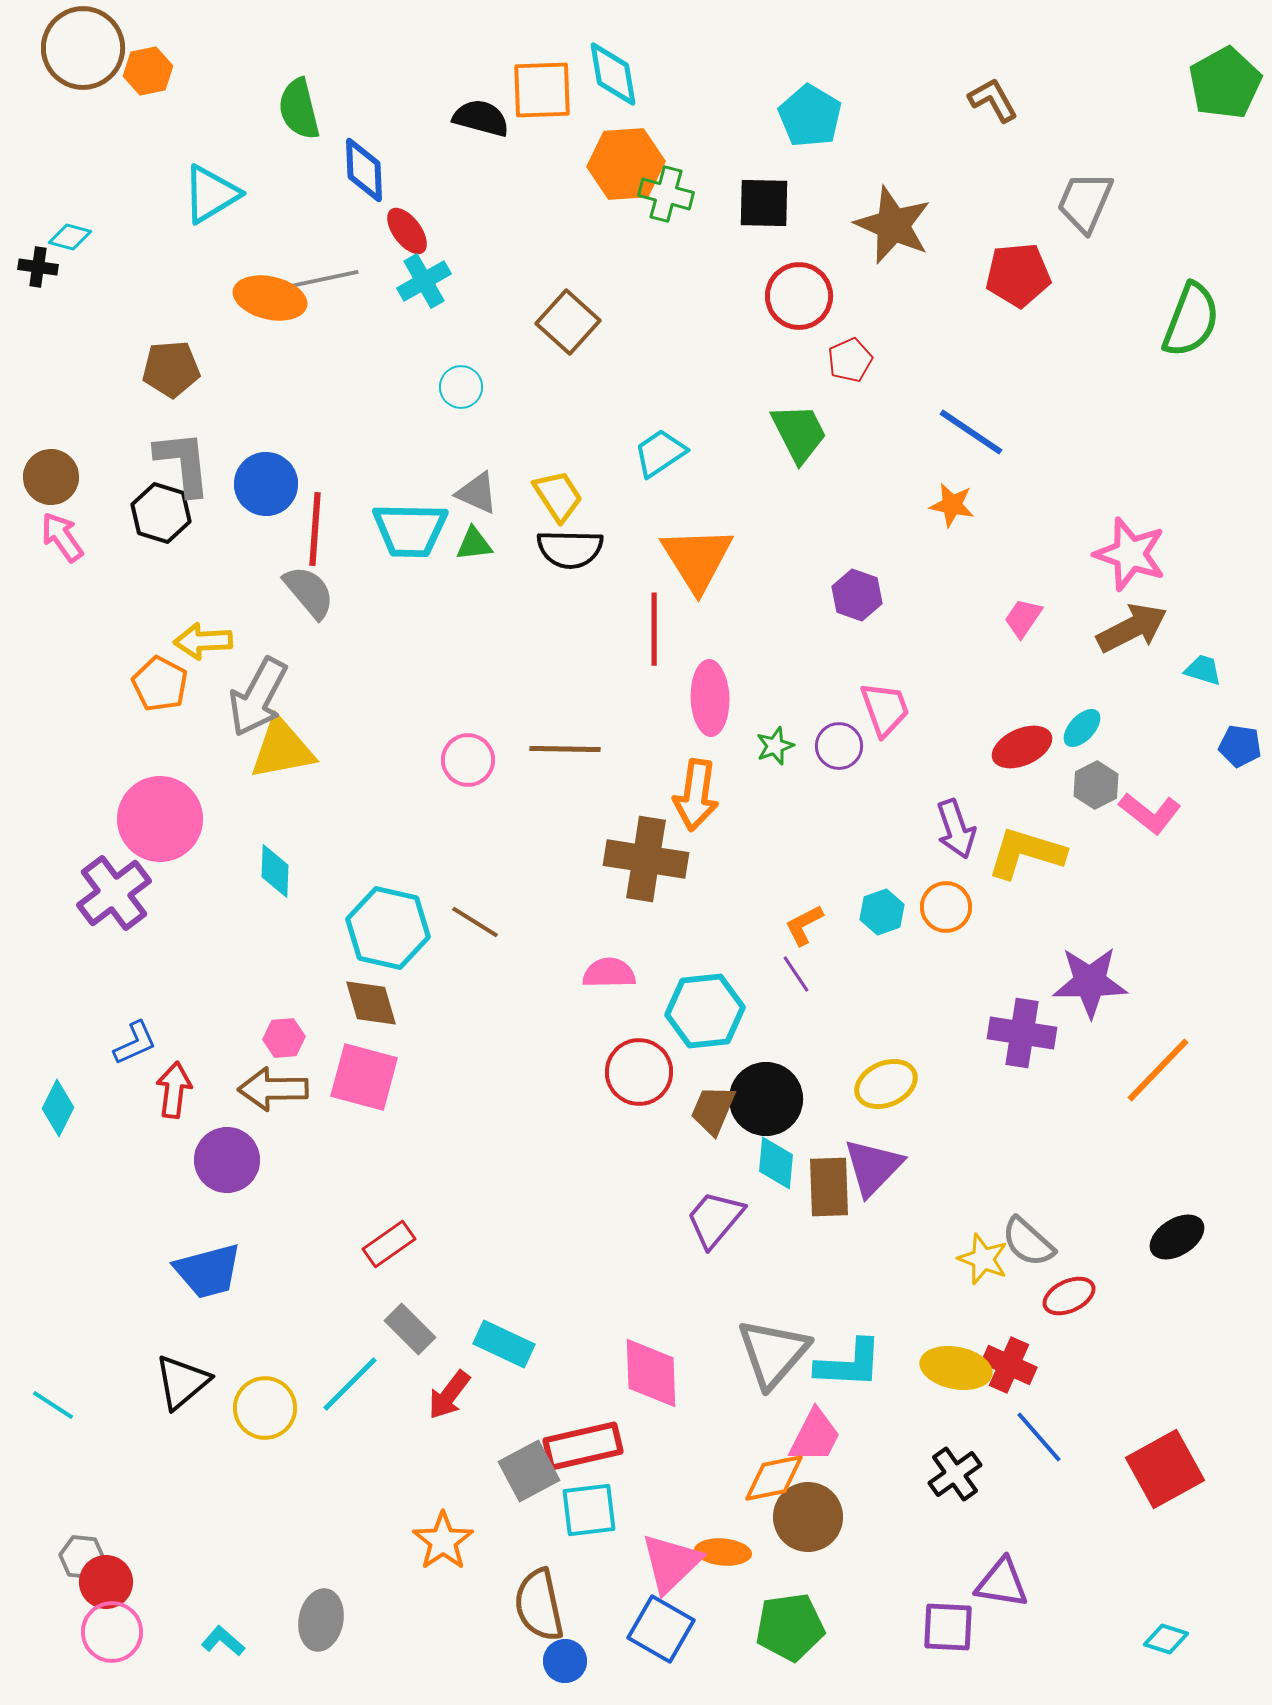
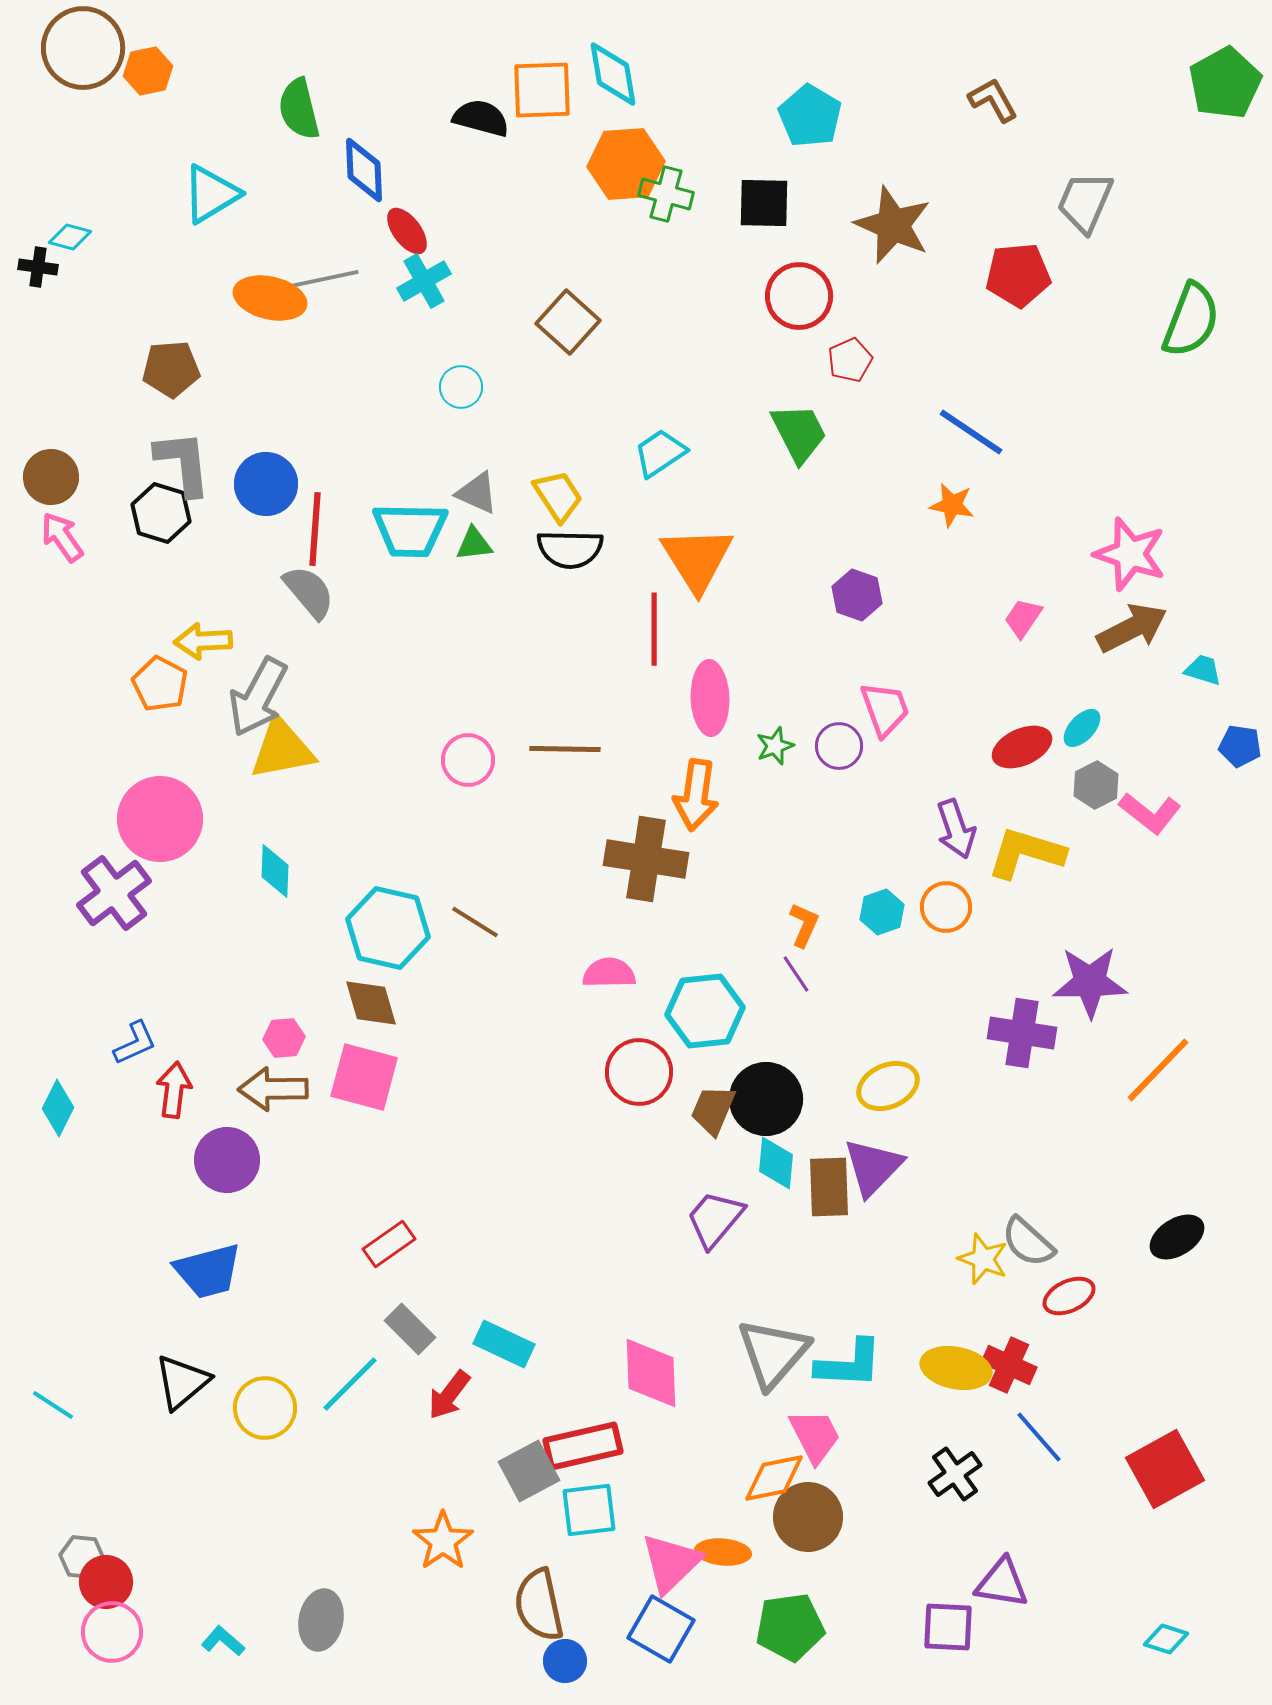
orange L-shape at (804, 925): rotated 141 degrees clockwise
yellow ellipse at (886, 1084): moved 2 px right, 2 px down
pink trapezoid at (815, 1436): rotated 54 degrees counterclockwise
